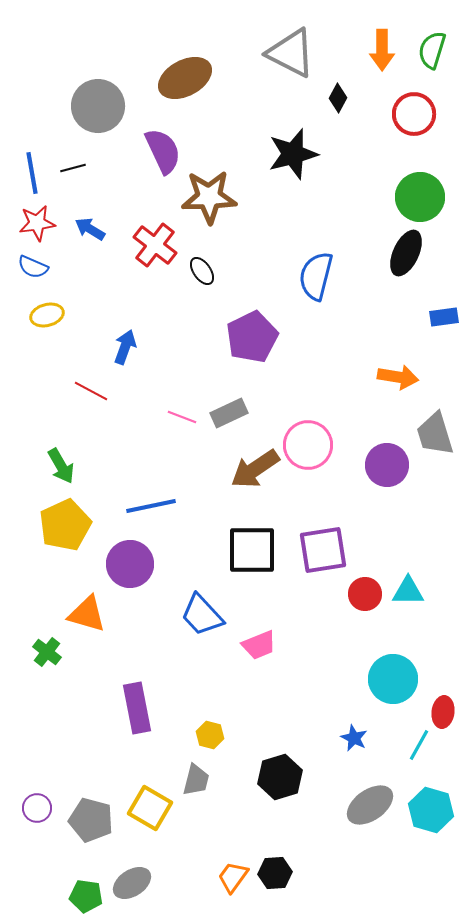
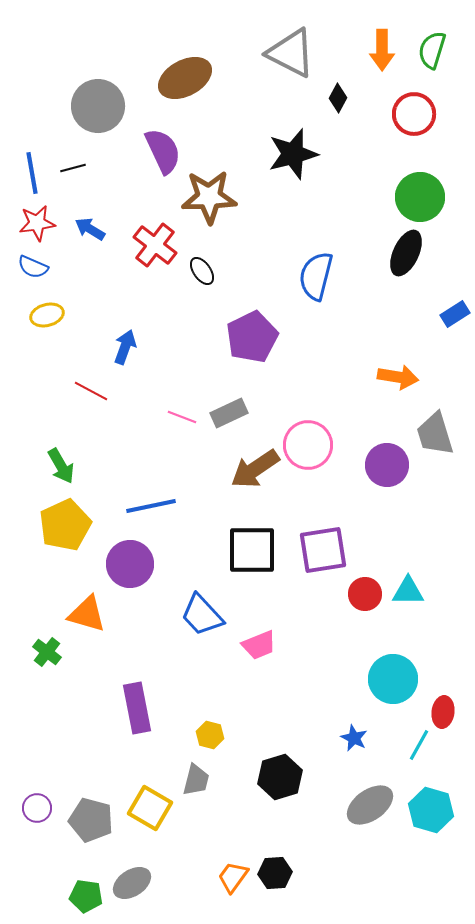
blue rectangle at (444, 317): moved 11 px right, 3 px up; rotated 24 degrees counterclockwise
